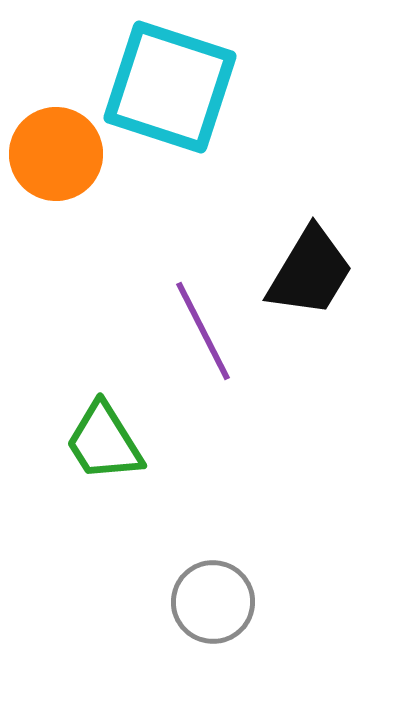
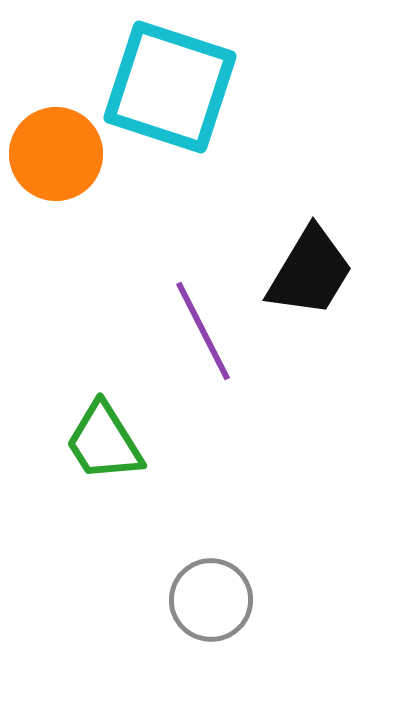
gray circle: moved 2 px left, 2 px up
